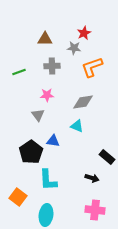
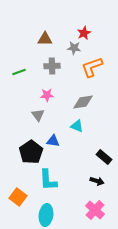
black rectangle: moved 3 px left
black arrow: moved 5 px right, 3 px down
pink cross: rotated 36 degrees clockwise
